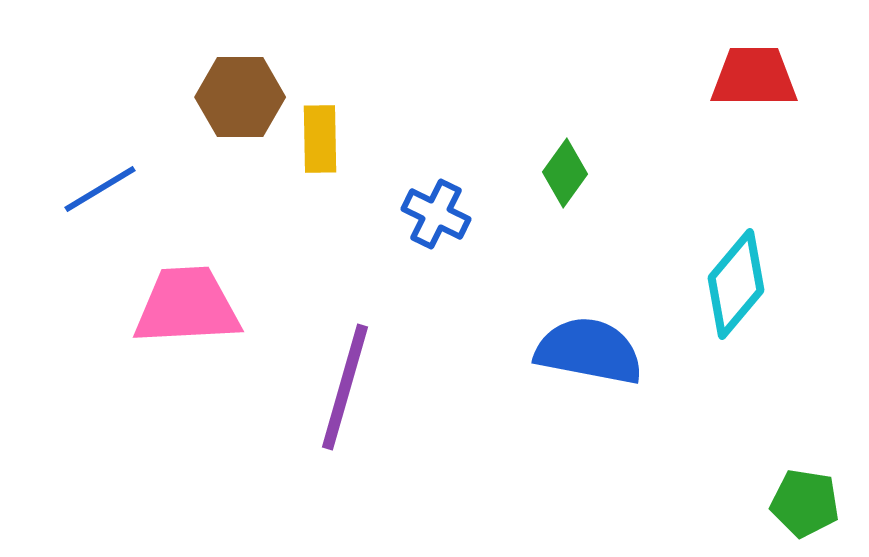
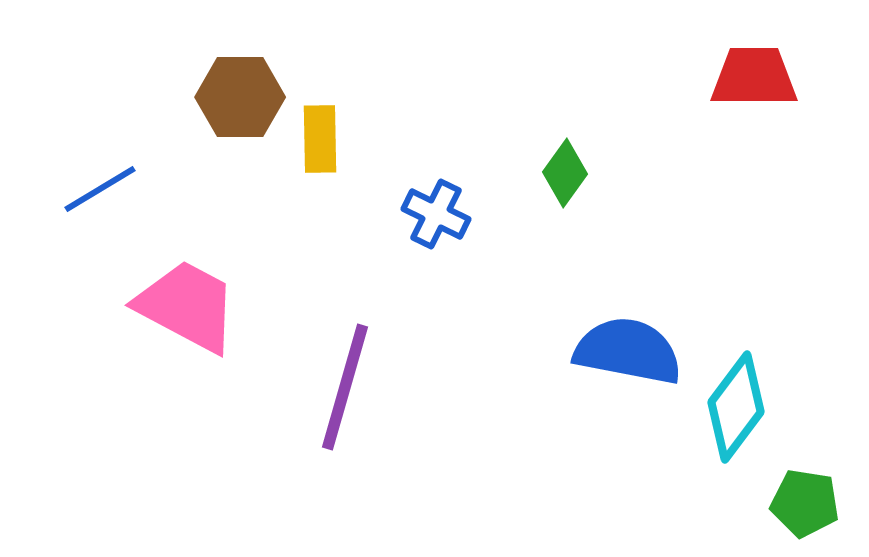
cyan diamond: moved 123 px down; rotated 3 degrees counterclockwise
pink trapezoid: rotated 31 degrees clockwise
blue semicircle: moved 39 px right
